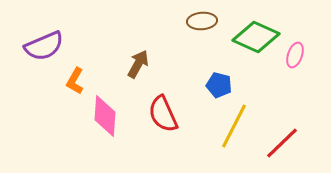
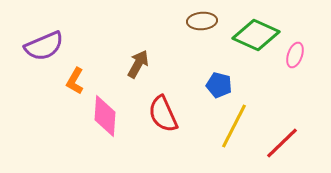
green diamond: moved 2 px up
